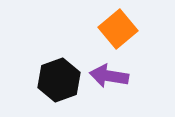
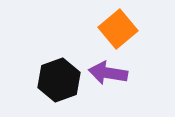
purple arrow: moved 1 px left, 3 px up
